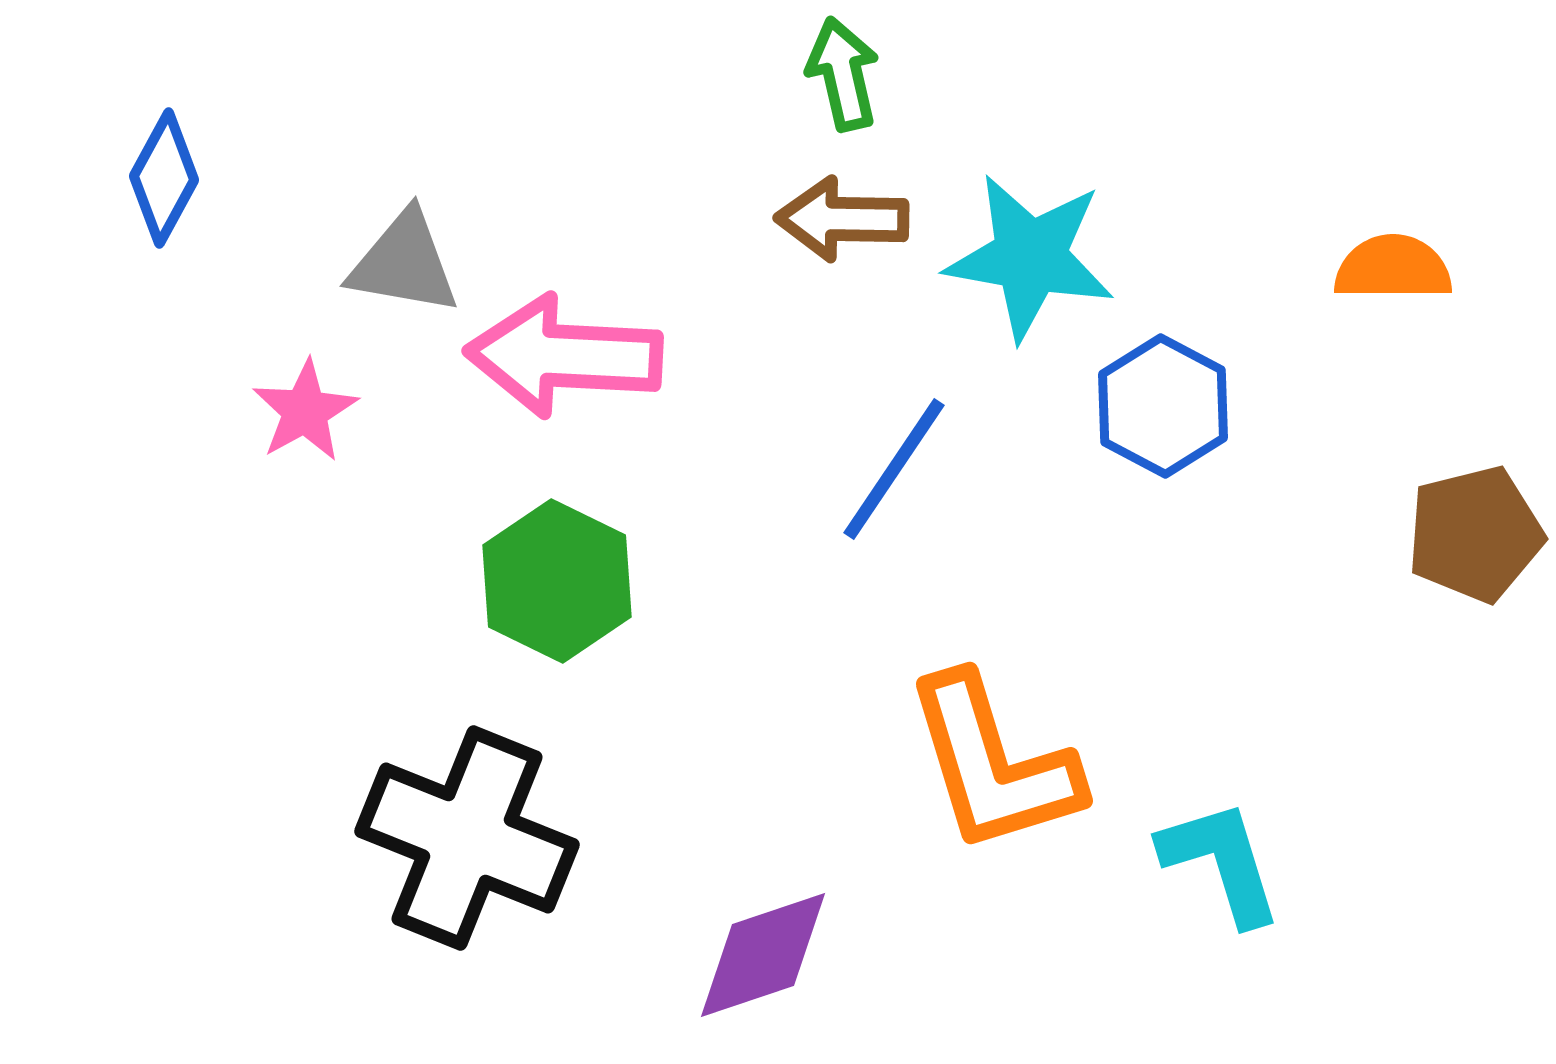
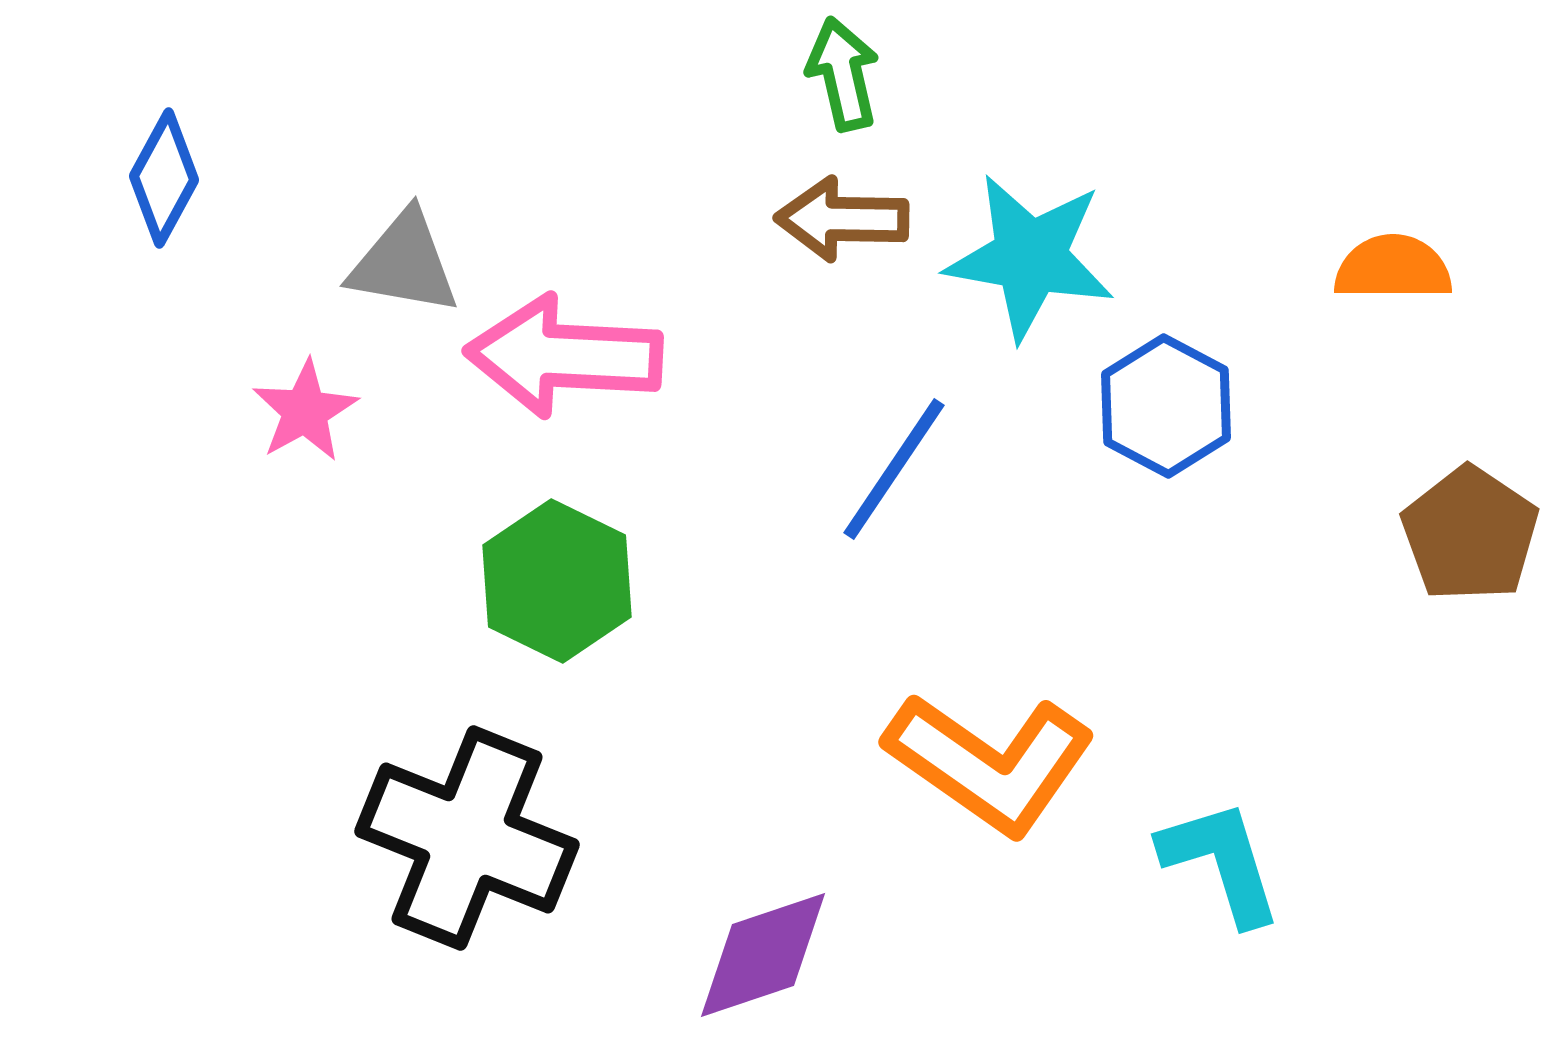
blue hexagon: moved 3 px right
brown pentagon: moved 5 px left; rotated 24 degrees counterclockwise
orange L-shape: moved 3 px left, 1 px up; rotated 38 degrees counterclockwise
